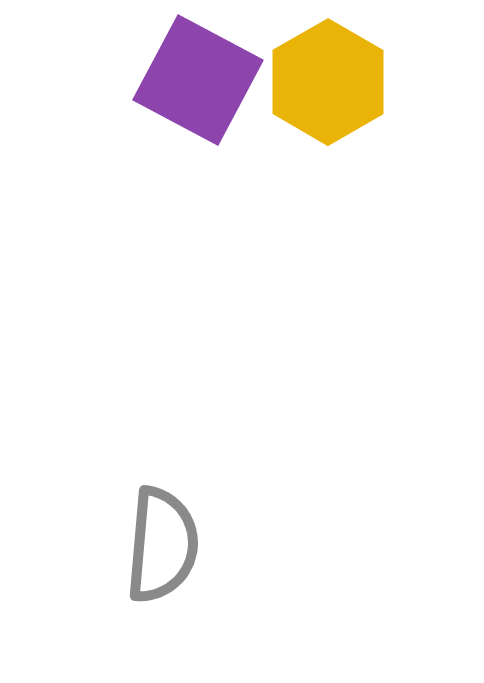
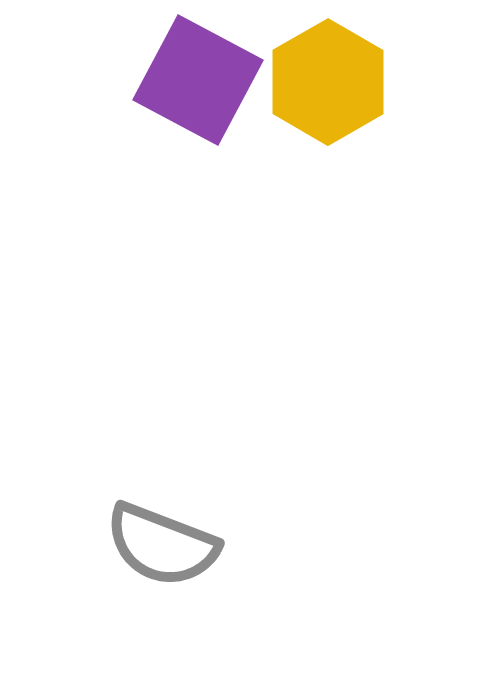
gray semicircle: rotated 106 degrees clockwise
